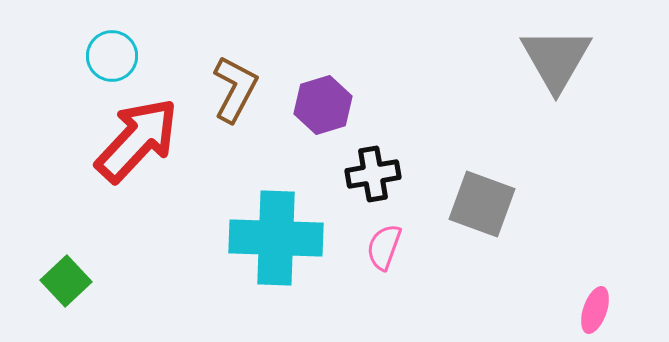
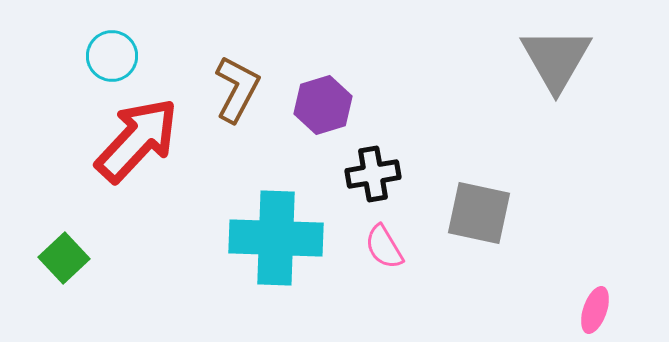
brown L-shape: moved 2 px right
gray square: moved 3 px left, 9 px down; rotated 8 degrees counterclockwise
pink semicircle: rotated 51 degrees counterclockwise
green square: moved 2 px left, 23 px up
